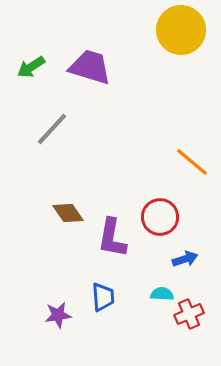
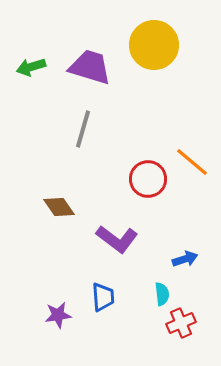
yellow circle: moved 27 px left, 15 px down
green arrow: rotated 16 degrees clockwise
gray line: moved 31 px right; rotated 27 degrees counterclockwise
brown diamond: moved 9 px left, 6 px up
red circle: moved 12 px left, 38 px up
purple L-shape: moved 5 px right, 1 px down; rotated 63 degrees counterclockwise
cyan semicircle: rotated 80 degrees clockwise
red cross: moved 8 px left, 9 px down
